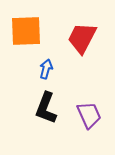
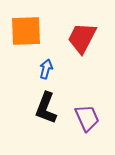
purple trapezoid: moved 2 px left, 3 px down
